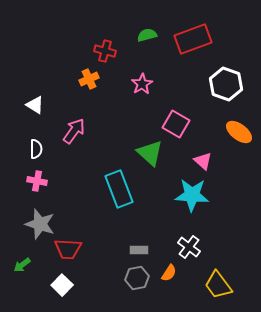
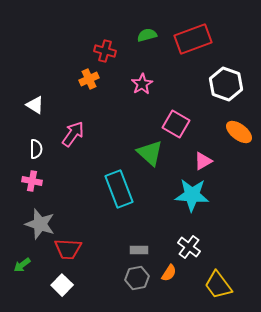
pink arrow: moved 1 px left, 3 px down
pink triangle: rotated 48 degrees clockwise
pink cross: moved 5 px left
